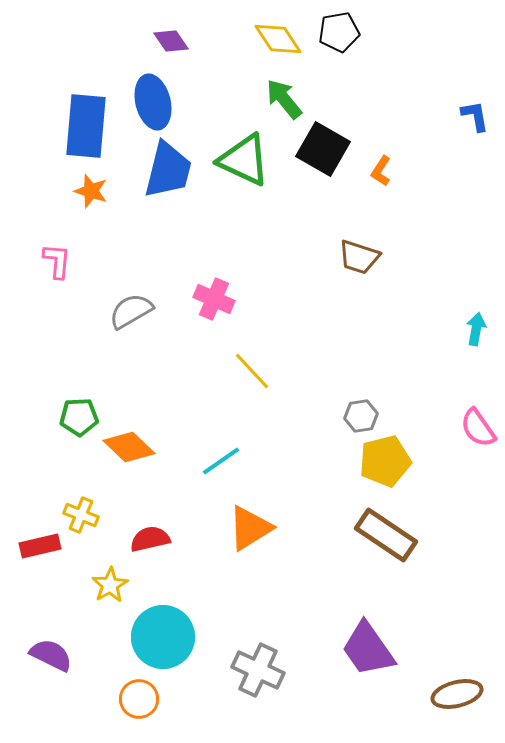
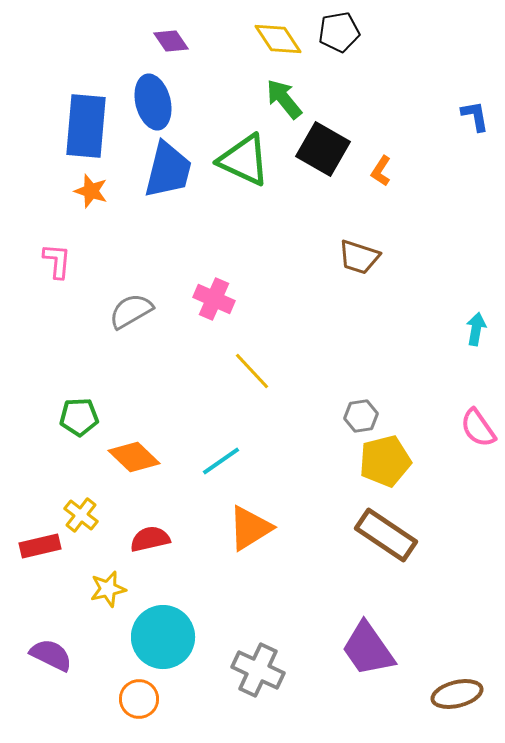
orange diamond: moved 5 px right, 10 px down
yellow cross: rotated 16 degrees clockwise
yellow star: moved 2 px left, 4 px down; rotated 18 degrees clockwise
